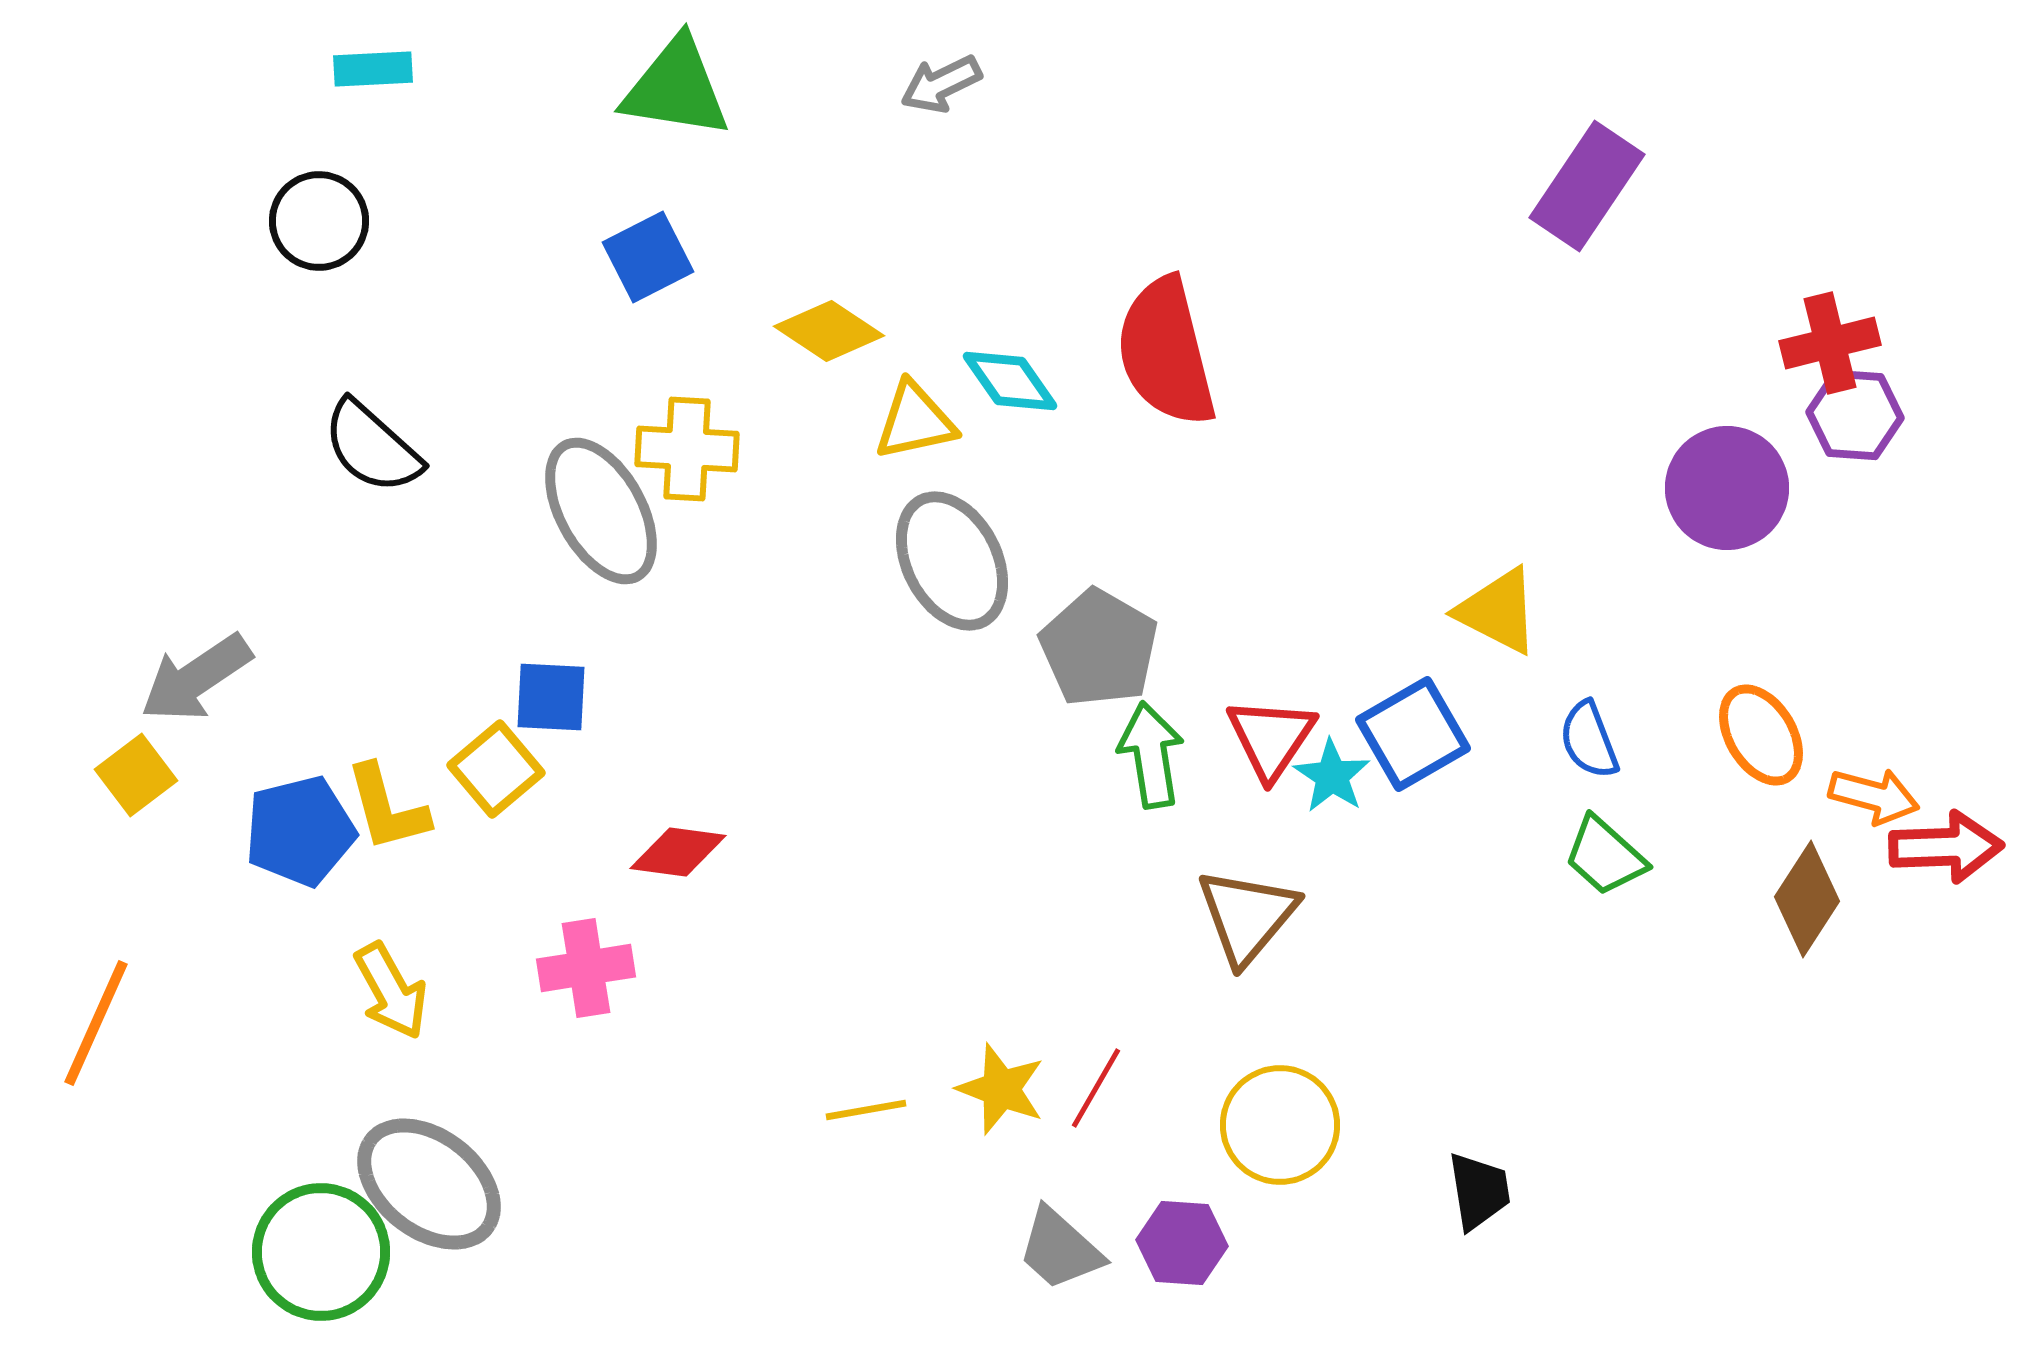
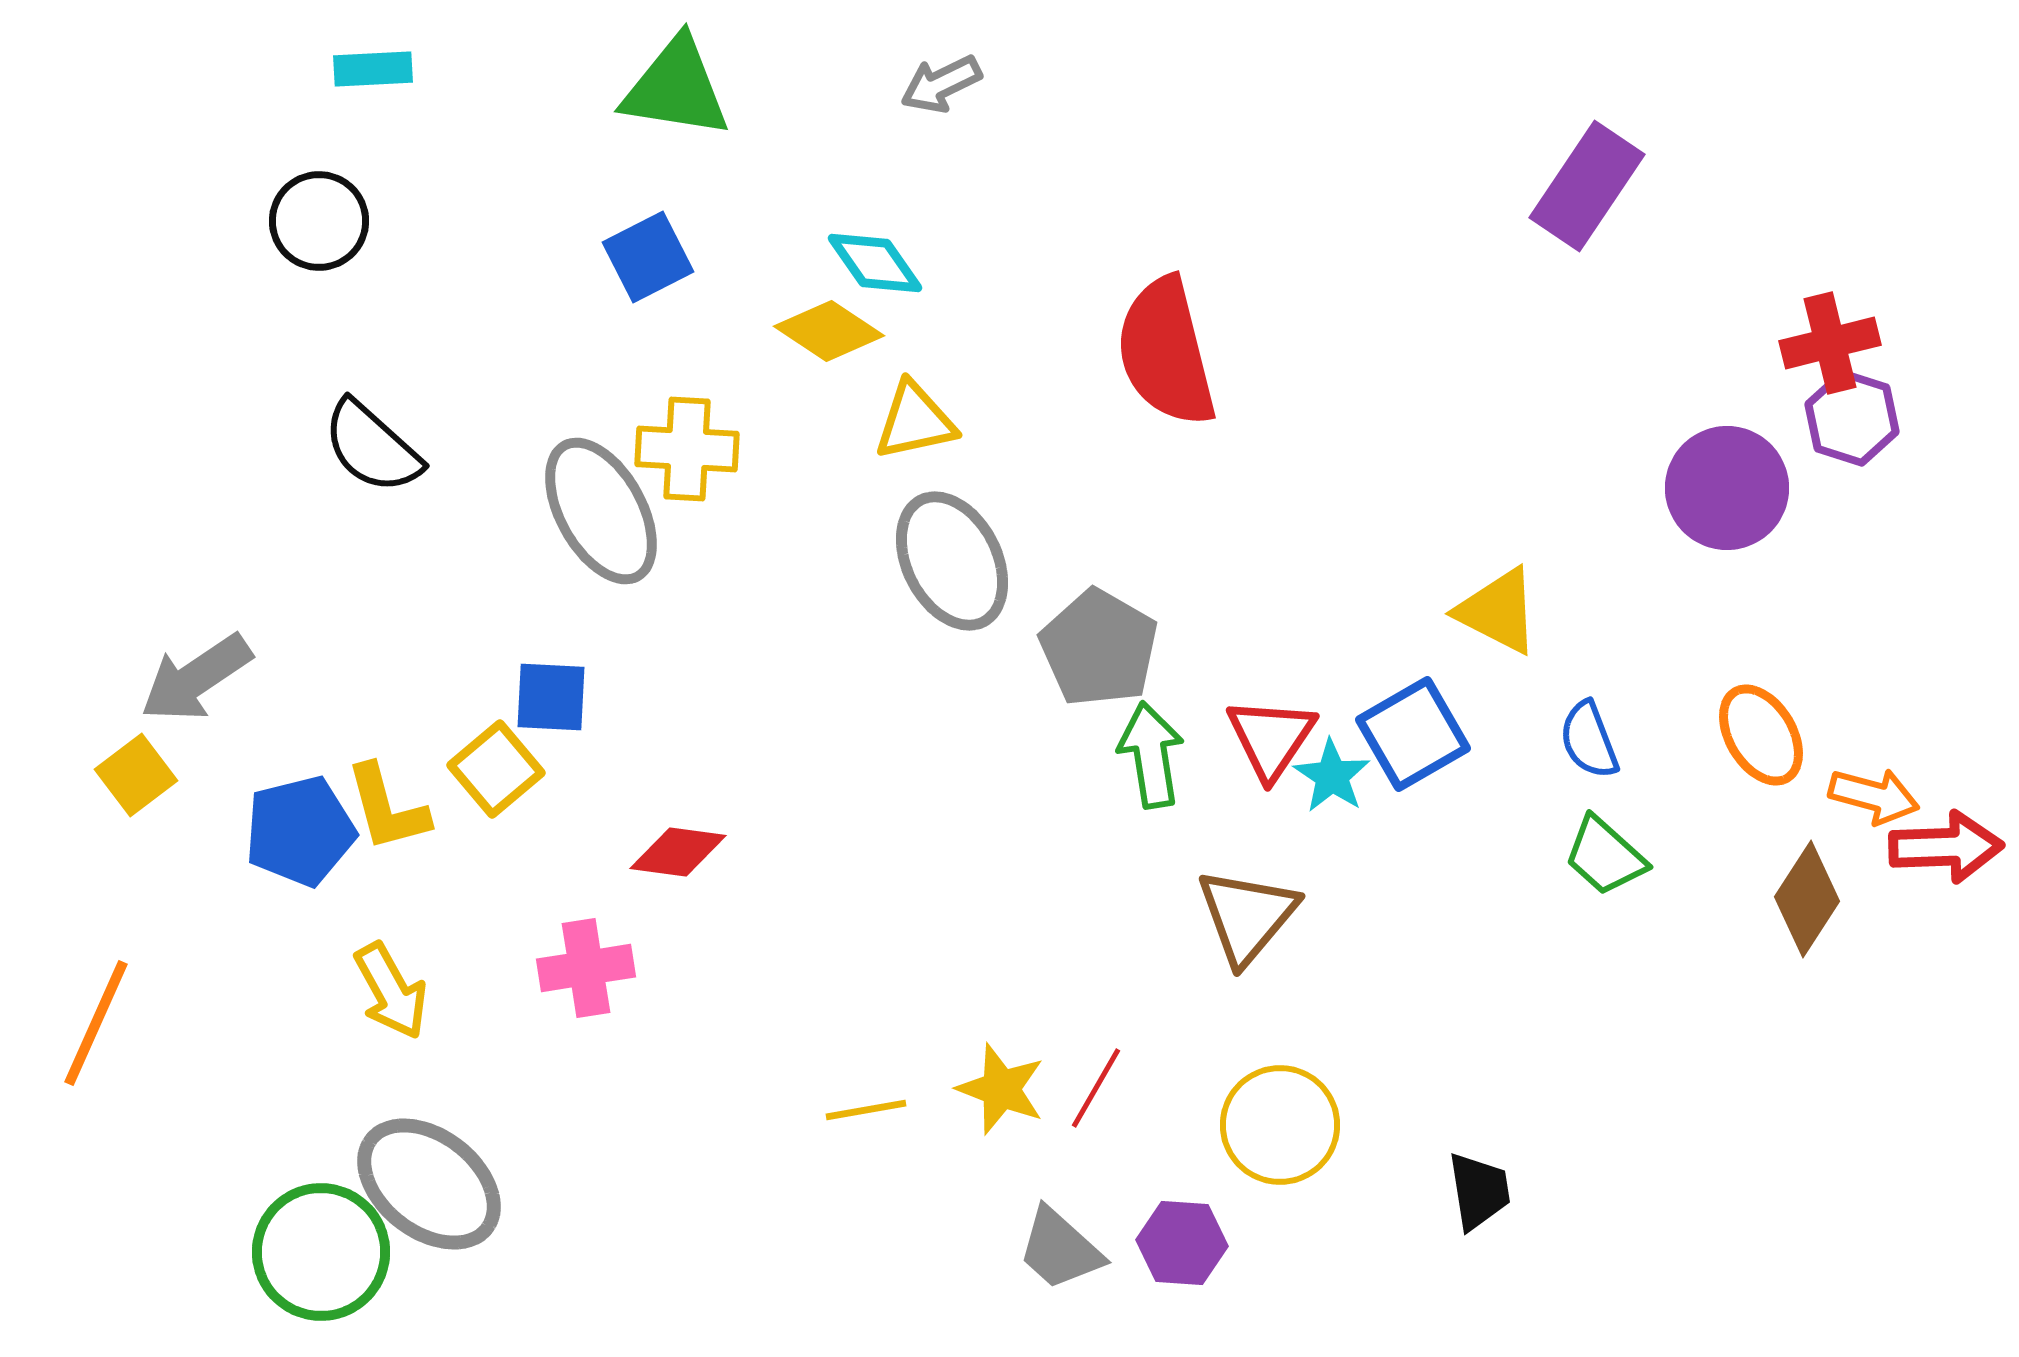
cyan diamond at (1010, 381): moved 135 px left, 118 px up
purple hexagon at (1855, 415): moved 3 px left, 3 px down; rotated 14 degrees clockwise
